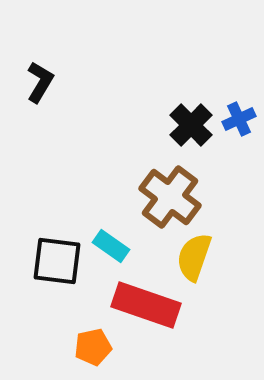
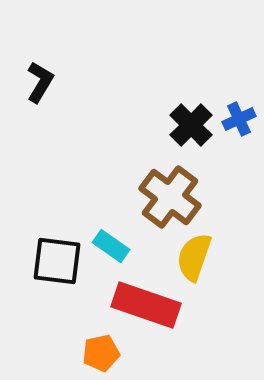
orange pentagon: moved 8 px right, 6 px down
